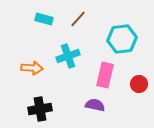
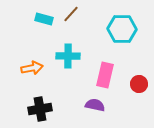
brown line: moved 7 px left, 5 px up
cyan hexagon: moved 10 px up; rotated 8 degrees clockwise
cyan cross: rotated 20 degrees clockwise
orange arrow: rotated 15 degrees counterclockwise
